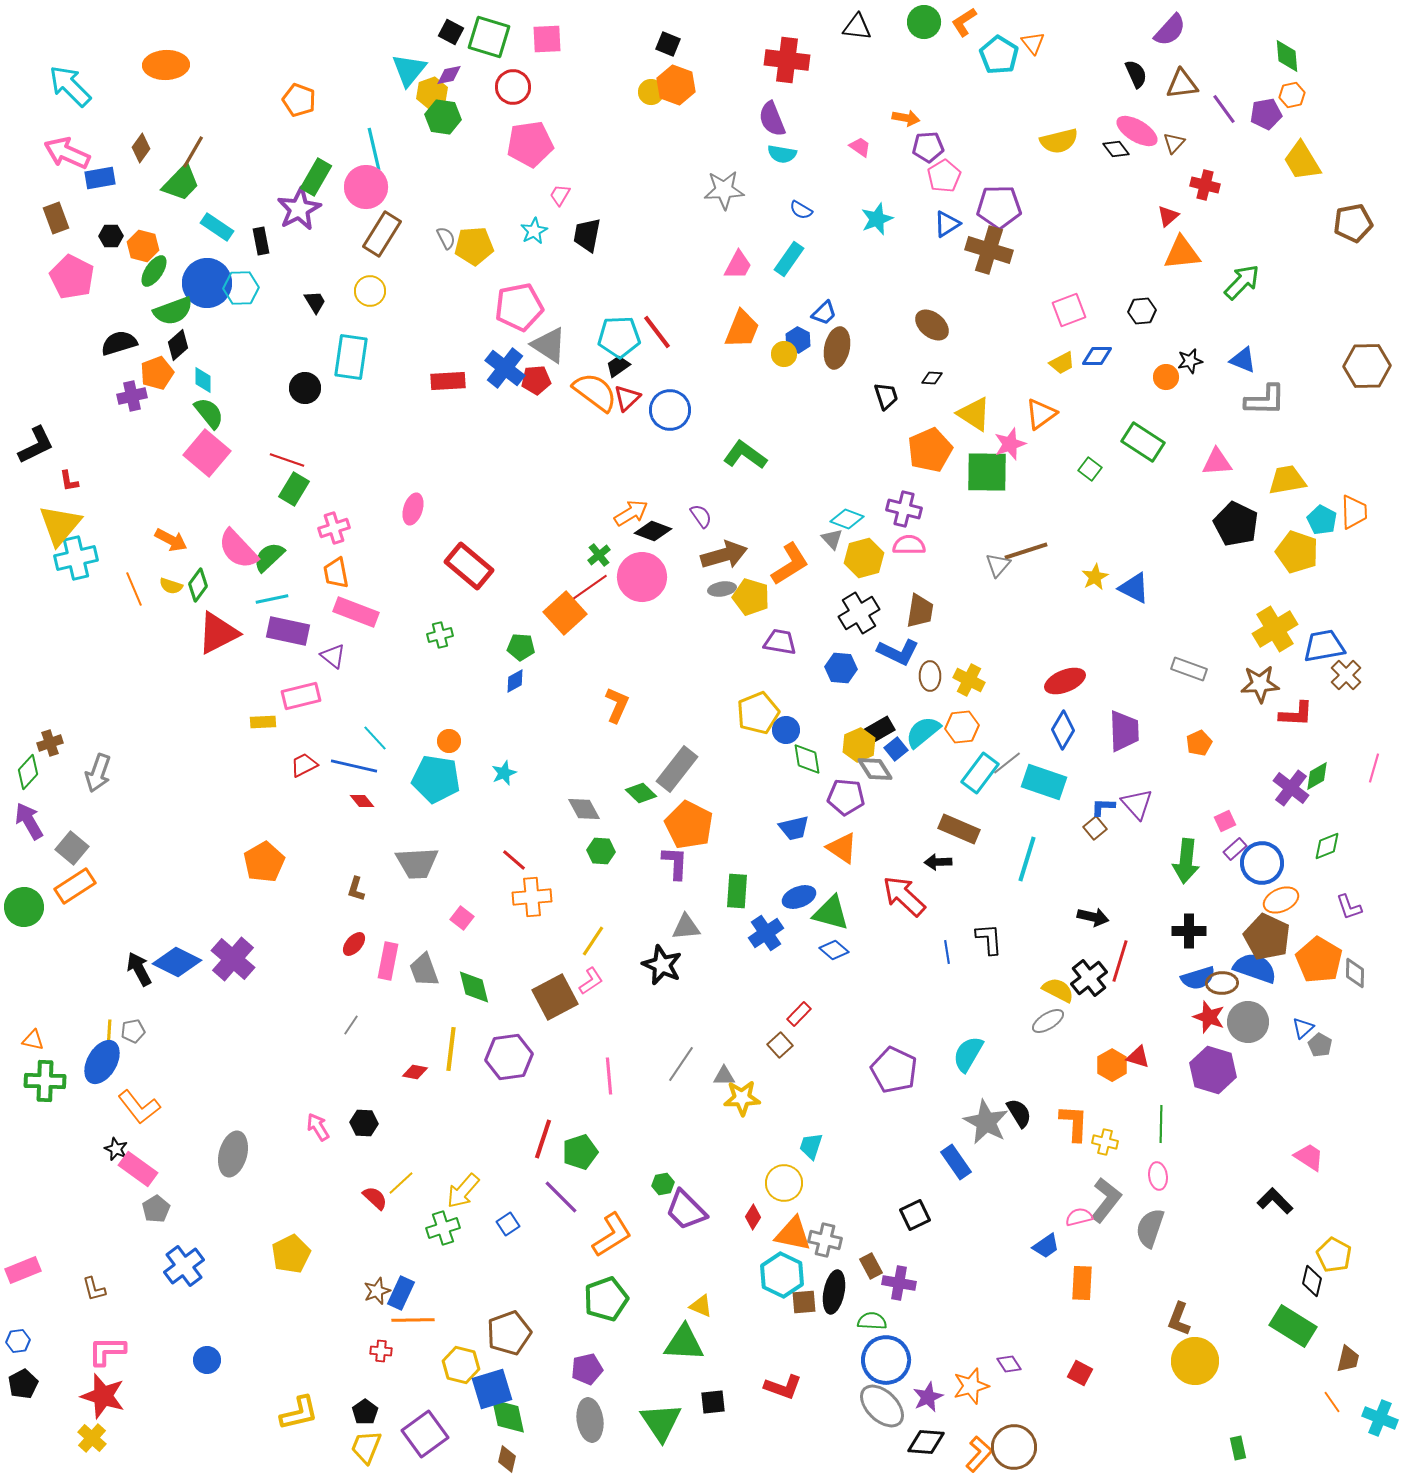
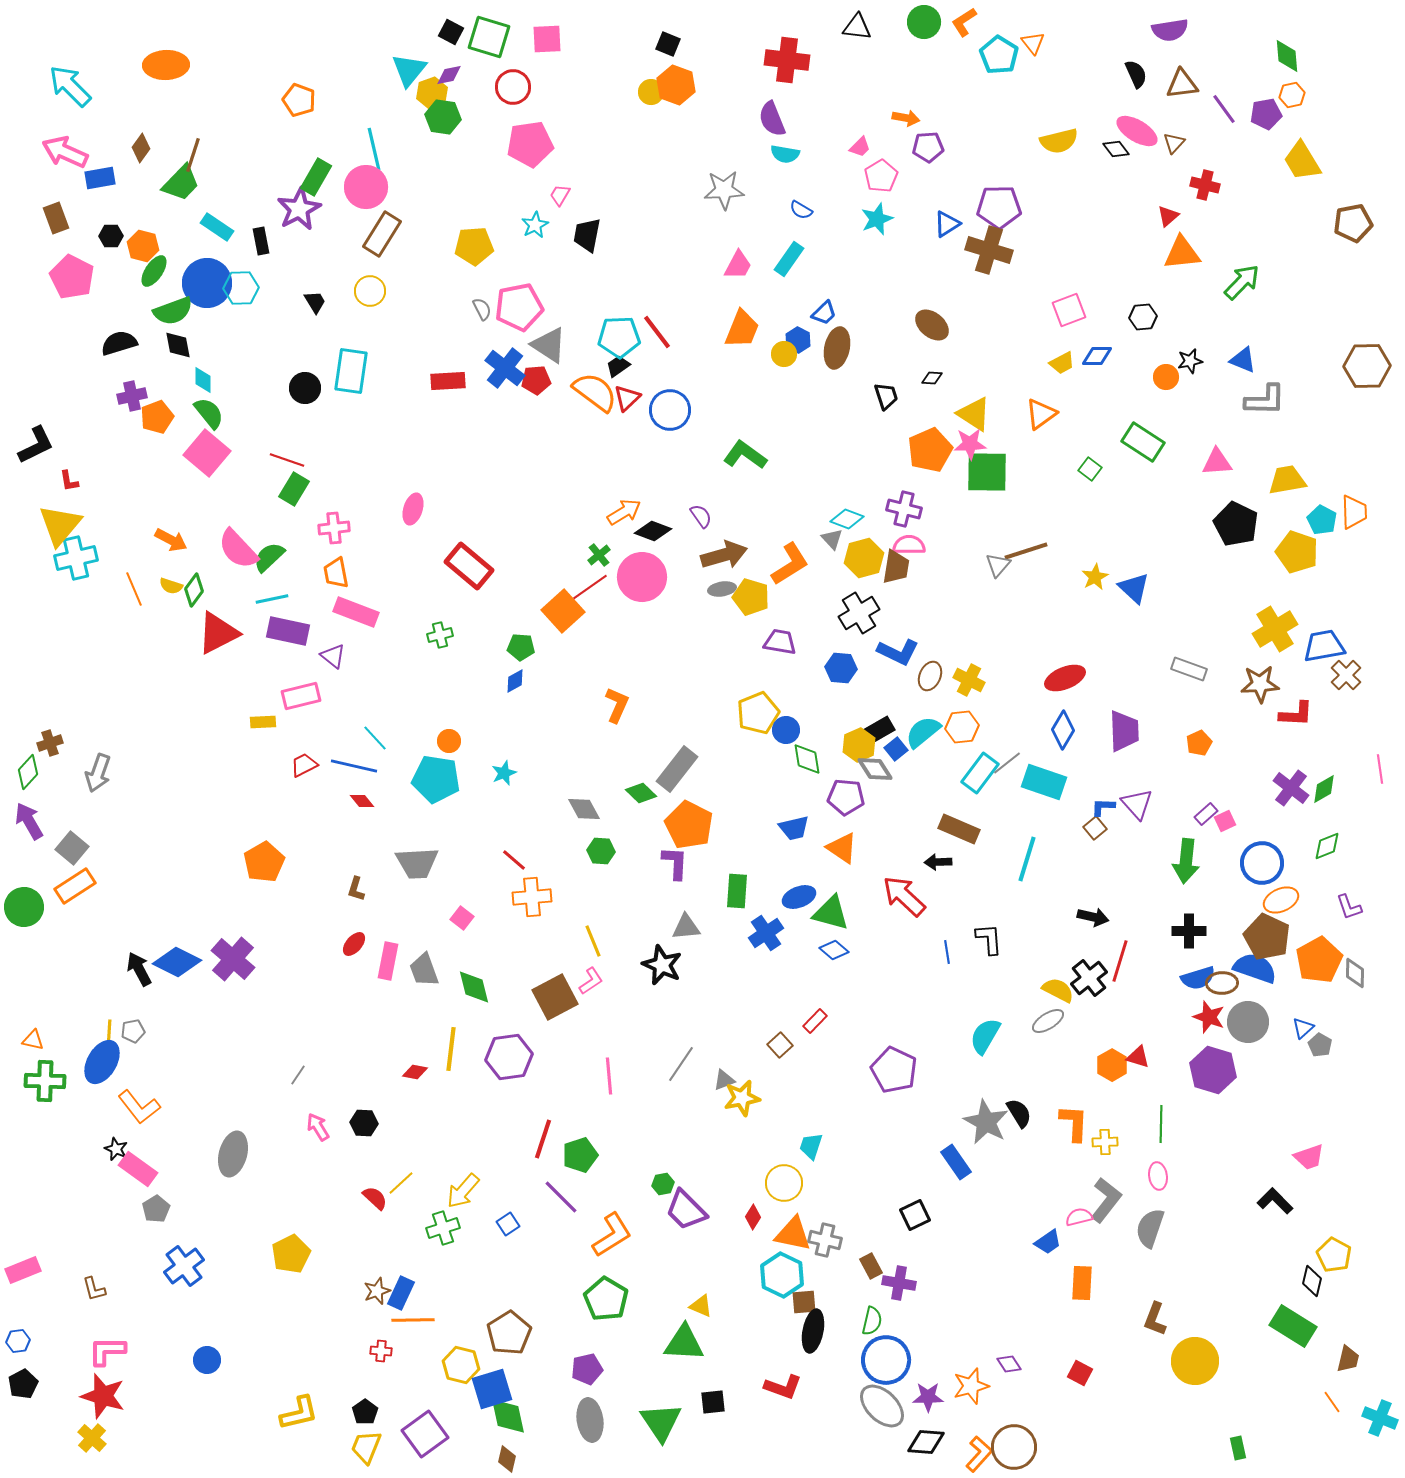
purple semicircle at (1170, 30): rotated 39 degrees clockwise
pink trapezoid at (860, 147): rotated 100 degrees clockwise
brown line at (193, 152): moved 3 px down; rotated 12 degrees counterclockwise
pink arrow at (67, 153): moved 2 px left, 1 px up
cyan semicircle at (782, 154): moved 3 px right
pink pentagon at (944, 176): moved 63 px left
cyan star at (534, 231): moved 1 px right, 6 px up
gray semicircle at (446, 238): moved 36 px right, 71 px down
black hexagon at (1142, 311): moved 1 px right, 6 px down
black diamond at (178, 345): rotated 60 degrees counterclockwise
cyan rectangle at (351, 357): moved 14 px down
orange pentagon at (157, 373): moved 44 px down
pink star at (1010, 444): moved 40 px left; rotated 16 degrees clockwise
orange arrow at (631, 513): moved 7 px left, 1 px up
pink cross at (334, 528): rotated 12 degrees clockwise
green diamond at (198, 585): moved 4 px left, 5 px down
blue triangle at (1134, 588): rotated 16 degrees clockwise
brown trapezoid at (920, 611): moved 24 px left, 44 px up
orange square at (565, 613): moved 2 px left, 2 px up
brown ellipse at (930, 676): rotated 24 degrees clockwise
red ellipse at (1065, 681): moved 3 px up
pink line at (1374, 768): moved 6 px right, 1 px down; rotated 24 degrees counterclockwise
green diamond at (1317, 776): moved 7 px right, 13 px down
purple rectangle at (1235, 849): moved 29 px left, 35 px up
yellow line at (593, 941): rotated 56 degrees counterclockwise
orange pentagon at (1319, 960): rotated 12 degrees clockwise
red rectangle at (799, 1014): moved 16 px right, 7 px down
gray line at (351, 1025): moved 53 px left, 50 px down
cyan semicircle at (968, 1054): moved 17 px right, 18 px up
gray triangle at (724, 1076): moved 4 px down; rotated 20 degrees counterclockwise
yellow star at (742, 1098): rotated 9 degrees counterclockwise
yellow cross at (1105, 1142): rotated 15 degrees counterclockwise
green pentagon at (580, 1152): moved 3 px down
pink trapezoid at (1309, 1157): rotated 128 degrees clockwise
blue trapezoid at (1046, 1246): moved 2 px right, 4 px up
black ellipse at (834, 1292): moved 21 px left, 39 px down
green pentagon at (606, 1299): rotated 21 degrees counterclockwise
brown L-shape at (1179, 1319): moved 24 px left
green semicircle at (872, 1321): rotated 100 degrees clockwise
brown pentagon at (509, 1333): rotated 12 degrees counterclockwise
purple star at (928, 1397): rotated 24 degrees clockwise
